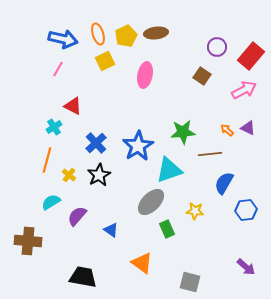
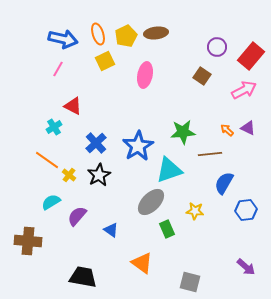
orange line: rotated 70 degrees counterclockwise
